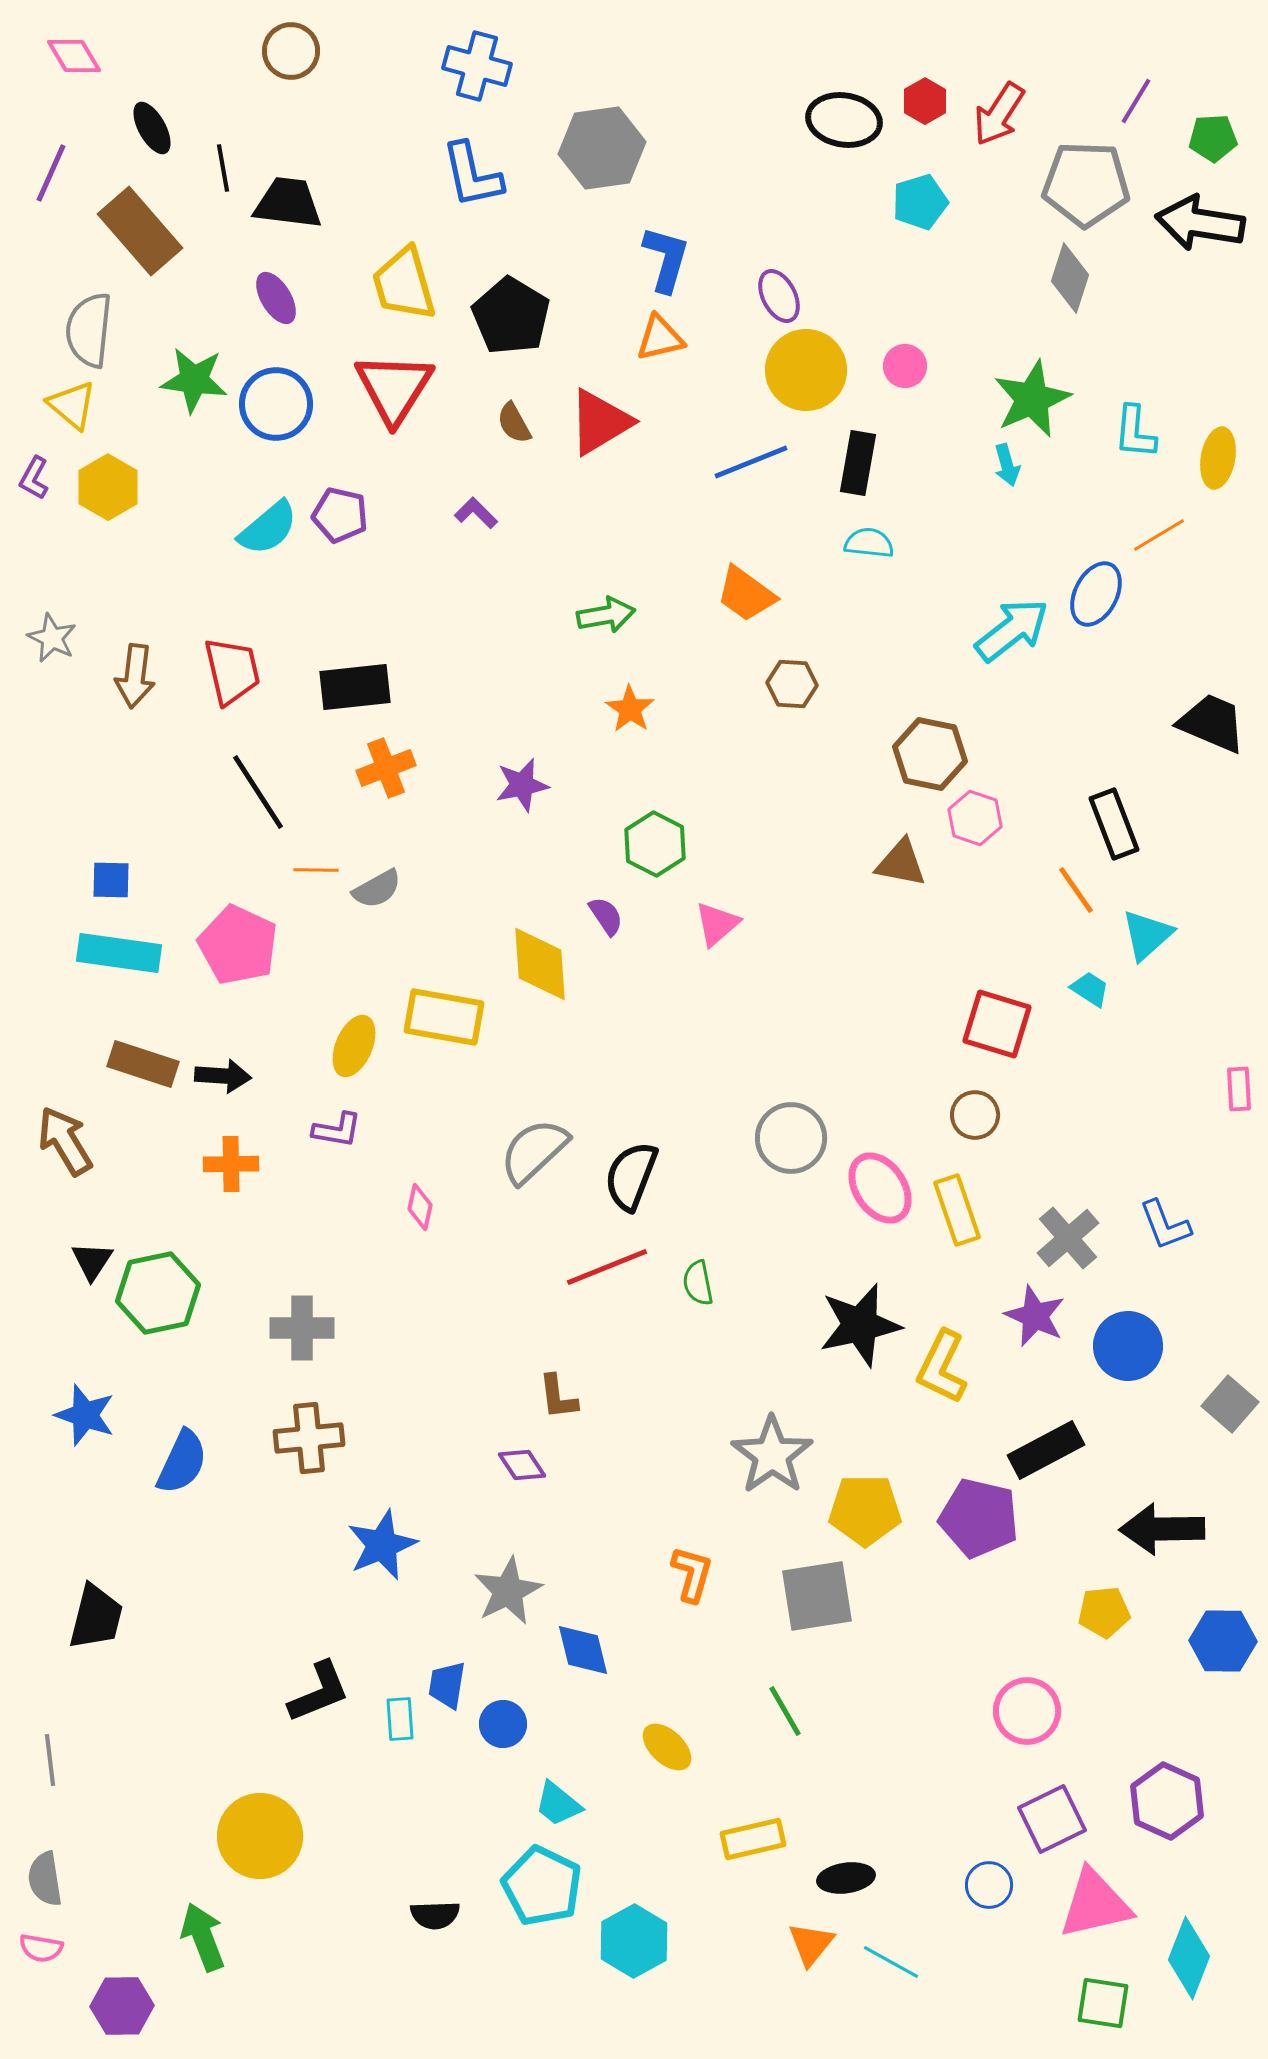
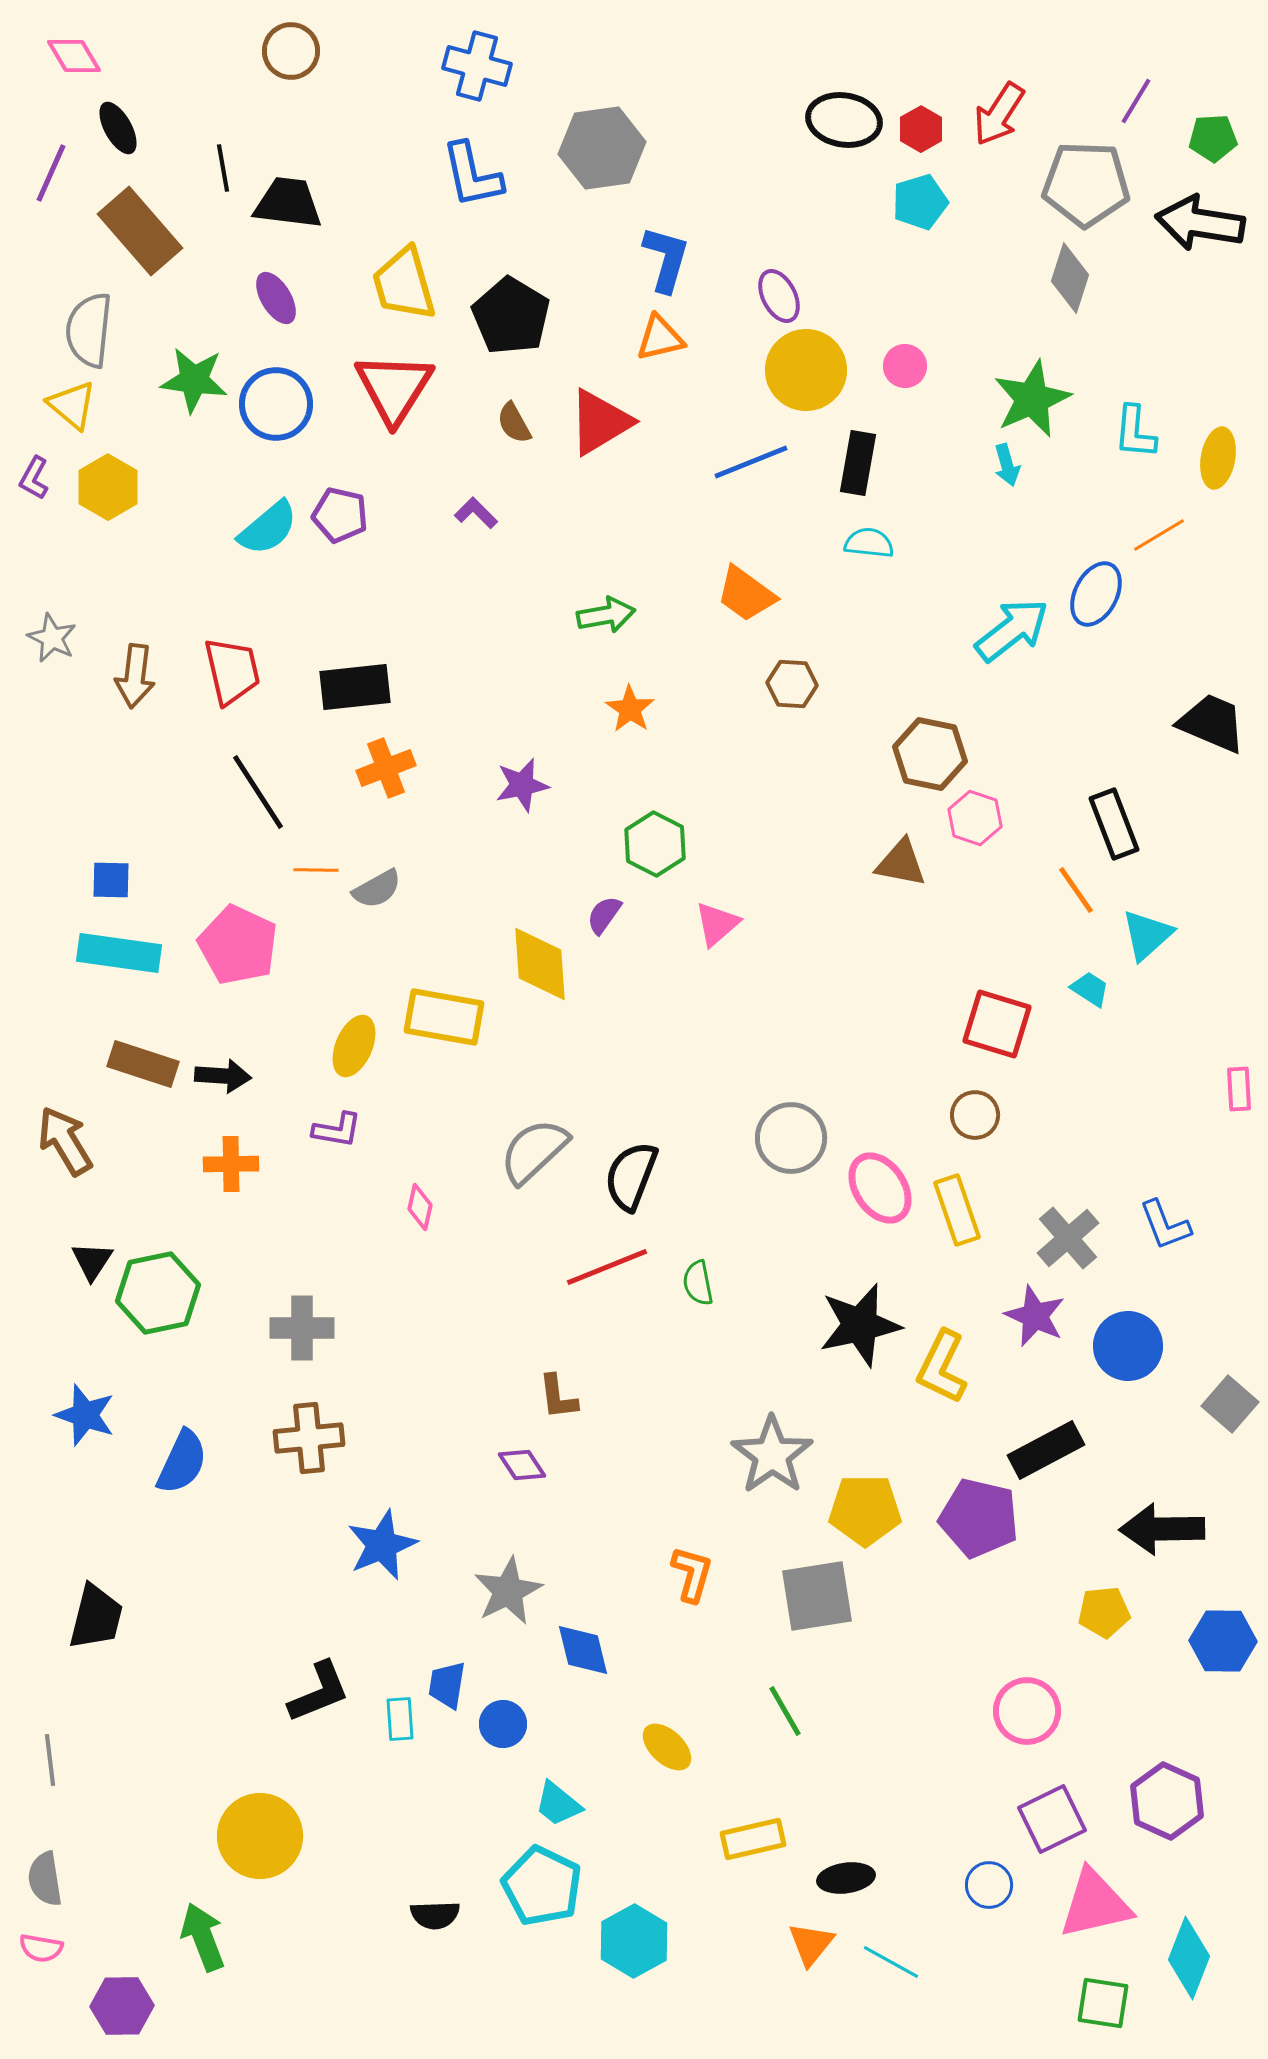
red hexagon at (925, 101): moved 4 px left, 28 px down
black ellipse at (152, 128): moved 34 px left
purple semicircle at (606, 916): moved 2 px left, 1 px up; rotated 111 degrees counterclockwise
